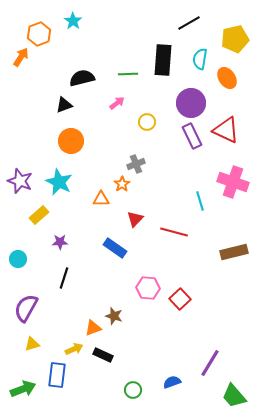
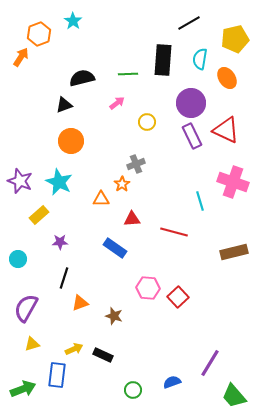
red triangle at (135, 219): moved 3 px left; rotated 42 degrees clockwise
red square at (180, 299): moved 2 px left, 2 px up
orange triangle at (93, 328): moved 13 px left, 25 px up
